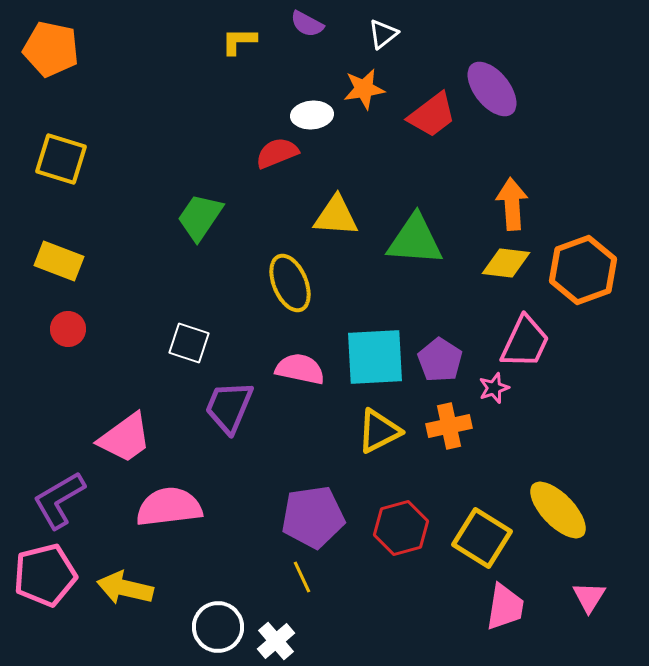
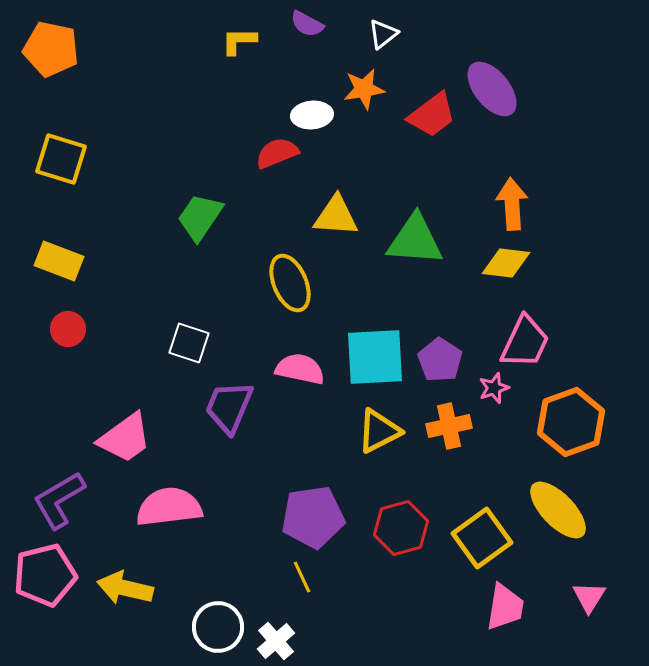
orange hexagon at (583, 270): moved 12 px left, 152 px down
yellow square at (482, 538): rotated 22 degrees clockwise
